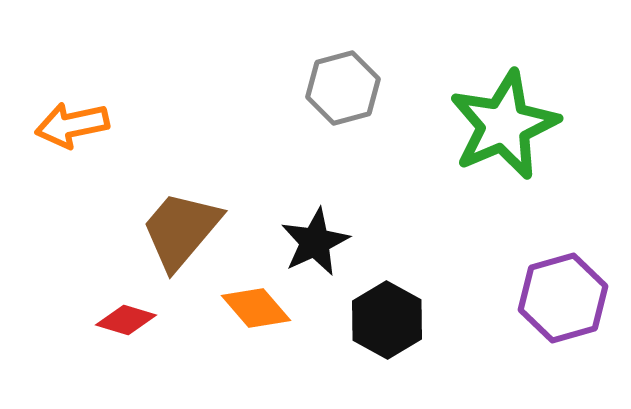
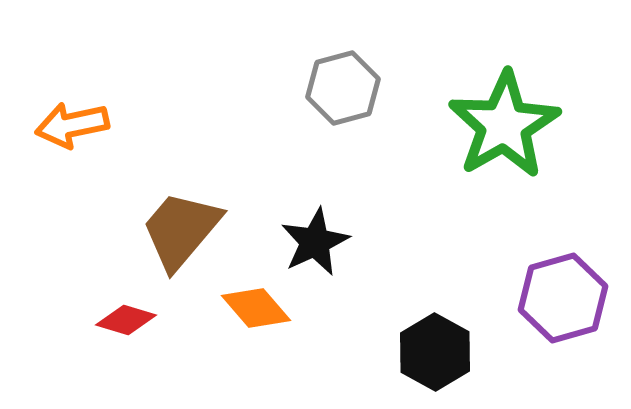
green star: rotated 7 degrees counterclockwise
black hexagon: moved 48 px right, 32 px down
